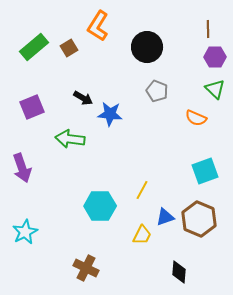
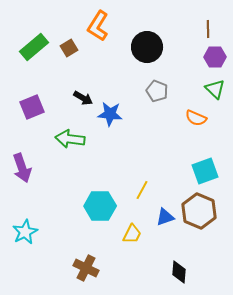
brown hexagon: moved 8 px up
yellow trapezoid: moved 10 px left, 1 px up
